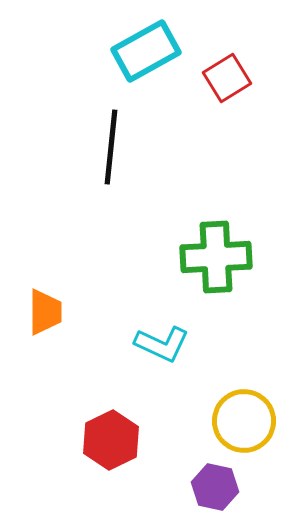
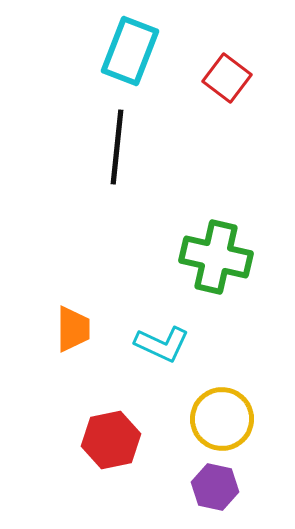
cyan rectangle: moved 16 px left; rotated 40 degrees counterclockwise
red square: rotated 21 degrees counterclockwise
black line: moved 6 px right
green cross: rotated 16 degrees clockwise
orange trapezoid: moved 28 px right, 17 px down
yellow circle: moved 22 px left, 2 px up
red hexagon: rotated 14 degrees clockwise
